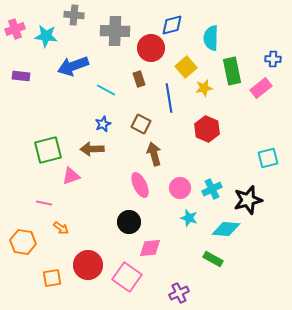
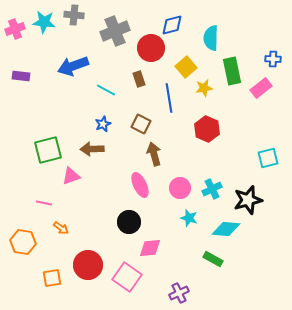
gray cross at (115, 31): rotated 24 degrees counterclockwise
cyan star at (46, 36): moved 2 px left, 14 px up
